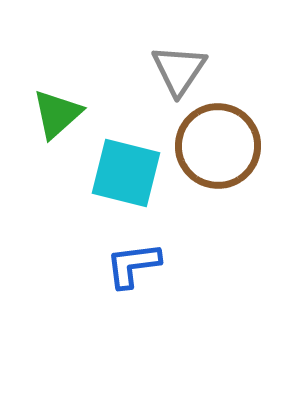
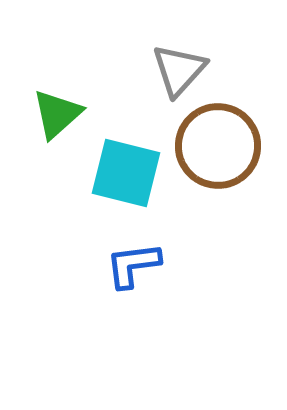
gray triangle: rotated 8 degrees clockwise
